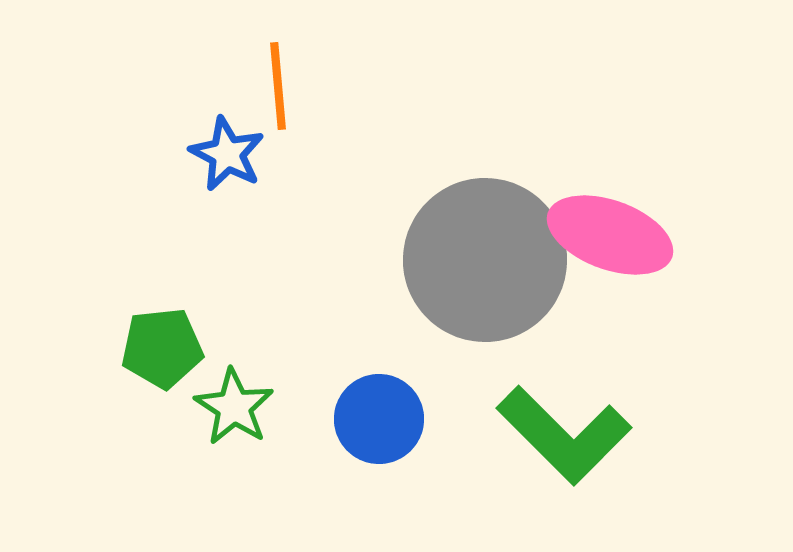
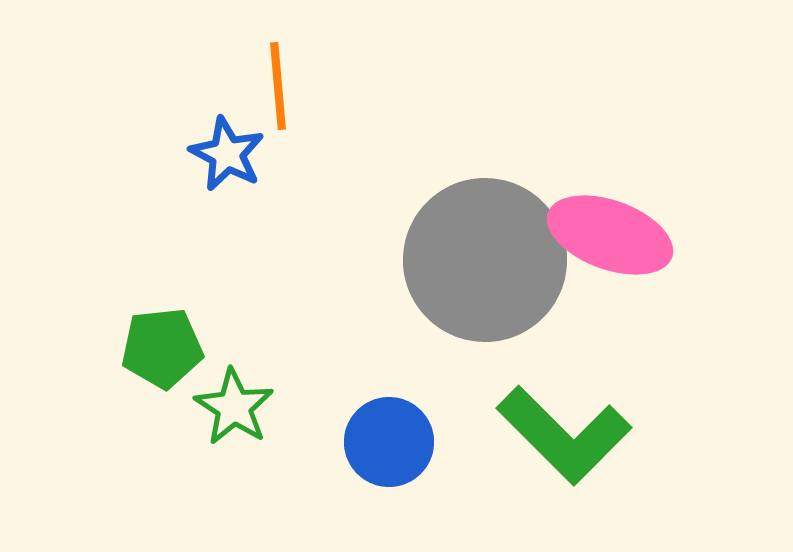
blue circle: moved 10 px right, 23 px down
